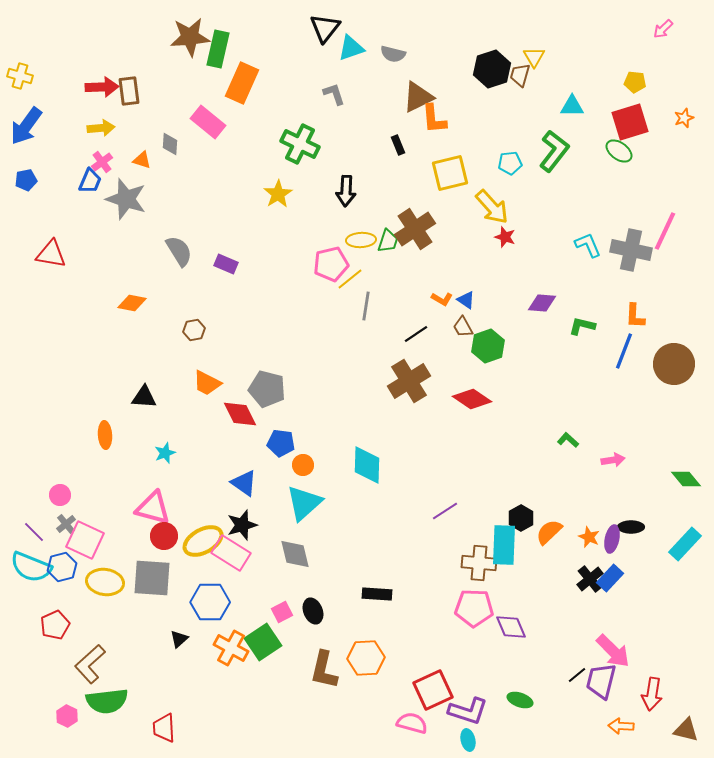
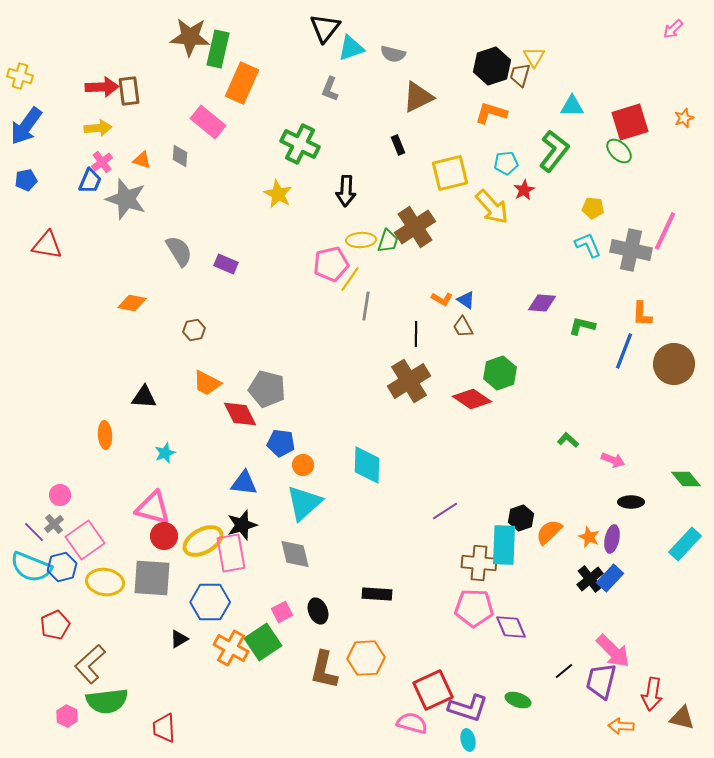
pink arrow at (663, 29): moved 10 px right
brown star at (190, 37): rotated 9 degrees clockwise
black hexagon at (492, 69): moved 3 px up
yellow pentagon at (635, 82): moved 42 px left, 126 px down
gray L-shape at (334, 94): moved 4 px left, 5 px up; rotated 140 degrees counterclockwise
orange L-shape at (434, 119): moved 57 px right, 6 px up; rotated 112 degrees clockwise
yellow arrow at (101, 128): moved 3 px left
gray diamond at (170, 144): moved 10 px right, 12 px down
green ellipse at (619, 151): rotated 8 degrees clockwise
cyan pentagon at (510, 163): moved 4 px left
yellow star at (278, 194): rotated 12 degrees counterclockwise
brown cross at (415, 229): moved 2 px up
red star at (505, 237): moved 19 px right, 47 px up; rotated 25 degrees clockwise
red triangle at (51, 254): moved 4 px left, 9 px up
yellow line at (350, 279): rotated 16 degrees counterclockwise
orange L-shape at (635, 316): moved 7 px right, 2 px up
black line at (416, 334): rotated 55 degrees counterclockwise
green hexagon at (488, 346): moved 12 px right, 27 px down
pink arrow at (613, 460): rotated 30 degrees clockwise
blue triangle at (244, 483): rotated 28 degrees counterclockwise
black hexagon at (521, 518): rotated 10 degrees clockwise
gray cross at (66, 524): moved 12 px left
black ellipse at (631, 527): moved 25 px up
pink square at (85, 540): rotated 30 degrees clockwise
pink rectangle at (231, 553): rotated 48 degrees clockwise
black ellipse at (313, 611): moved 5 px right
black triangle at (179, 639): rotated 12 degrees clockwise
black line at (577, 675): moved 13 px left, 4 px up
green ellipse at (520, 700): moved 2 px left
purple L-shape at (468, 711): moved 3 px up
brown triangle at (686, 730): moved 4 px left, 12 px up
